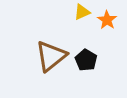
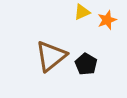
orange star: rotated 18 degrees clockwise
black pentagon: moved 4 px down
